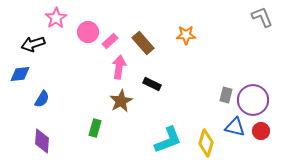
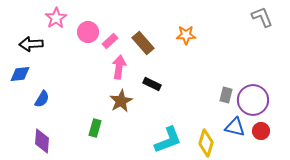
black arrow: moved 2 px left; rotated 15 degrees clockwise
